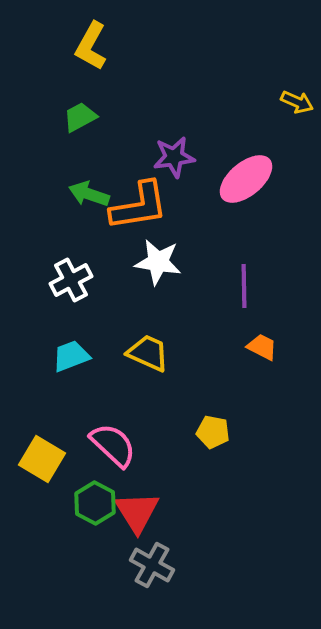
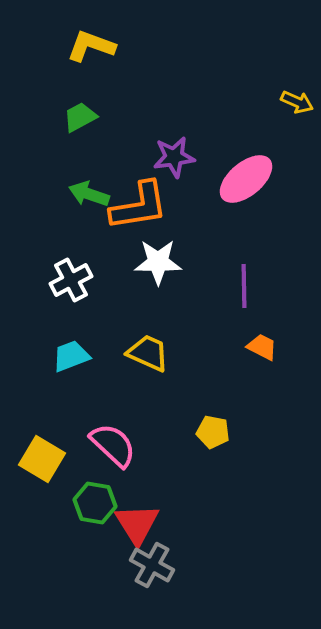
yellow L-shape: rotated 81 degrees clockwise
white star: rotated 9 degrees counterclockwise
green hexagon: rotated 18 degrees counterclockwise
red triangle: moved 12 px down
